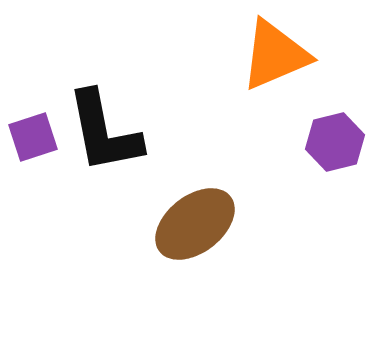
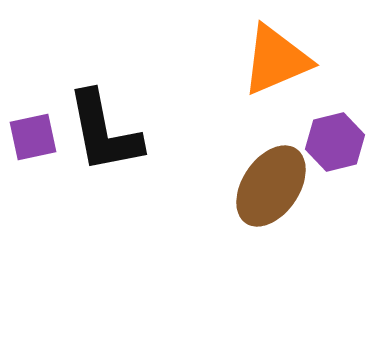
orange triangle: moved 1 px right, 5 px down
purple square: rotated 6 degrees clockwise
brown ellipse: moved 76 px right, 38 px up; rotated 18 degrees counterclockwise
